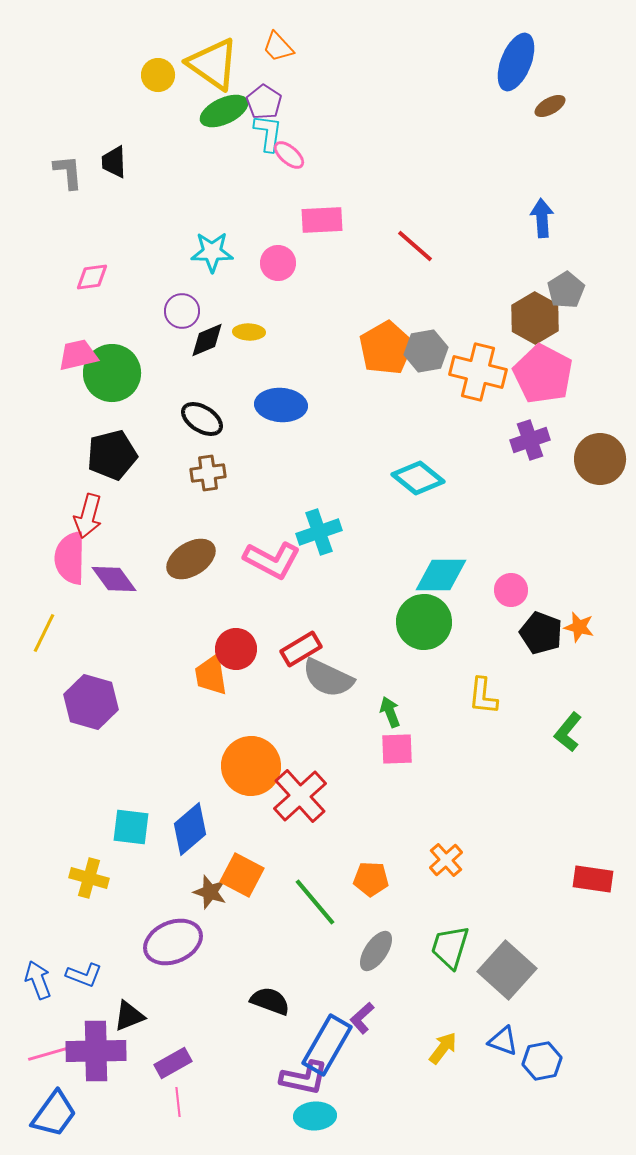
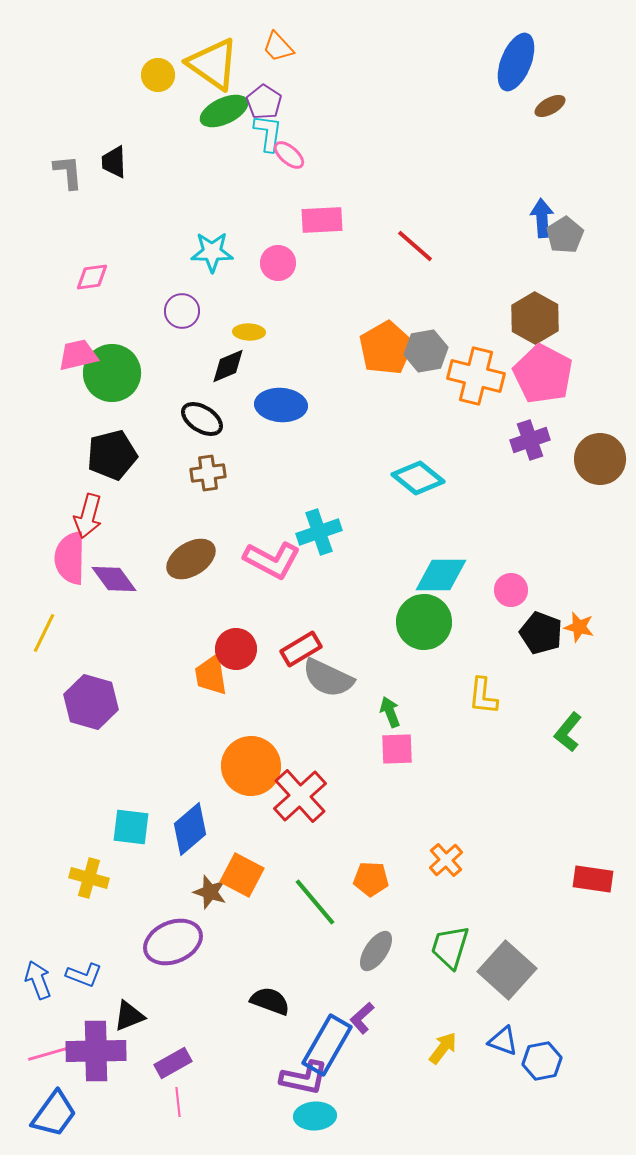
gray pentagon at (566, 290): moved 1 px left, 55 px up
black diamond at (207, 340): moved 21 px right, 26 px down
orange cross at (478, 372): moved 2 px left, 4 px down
